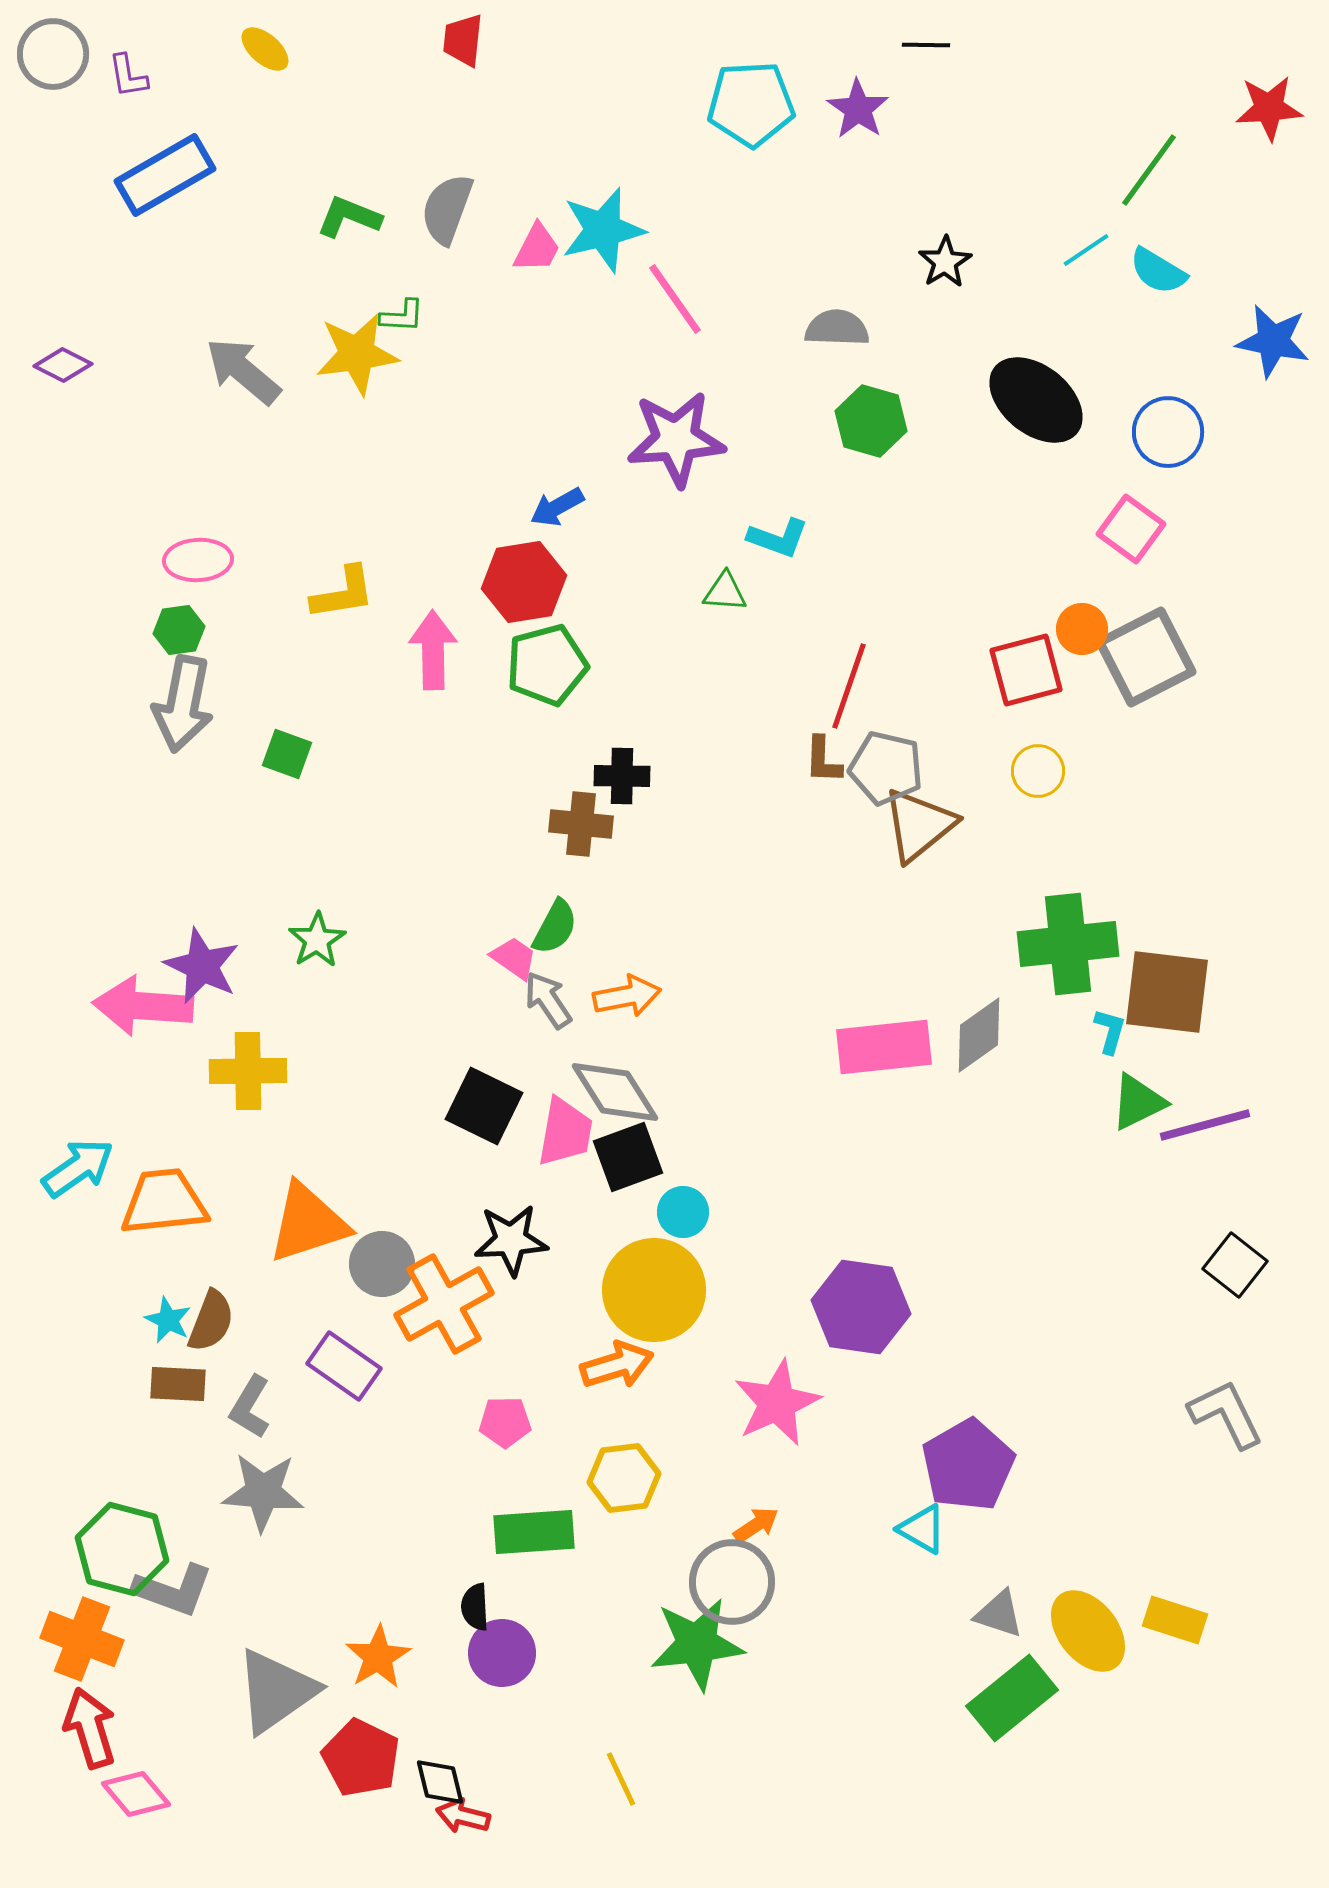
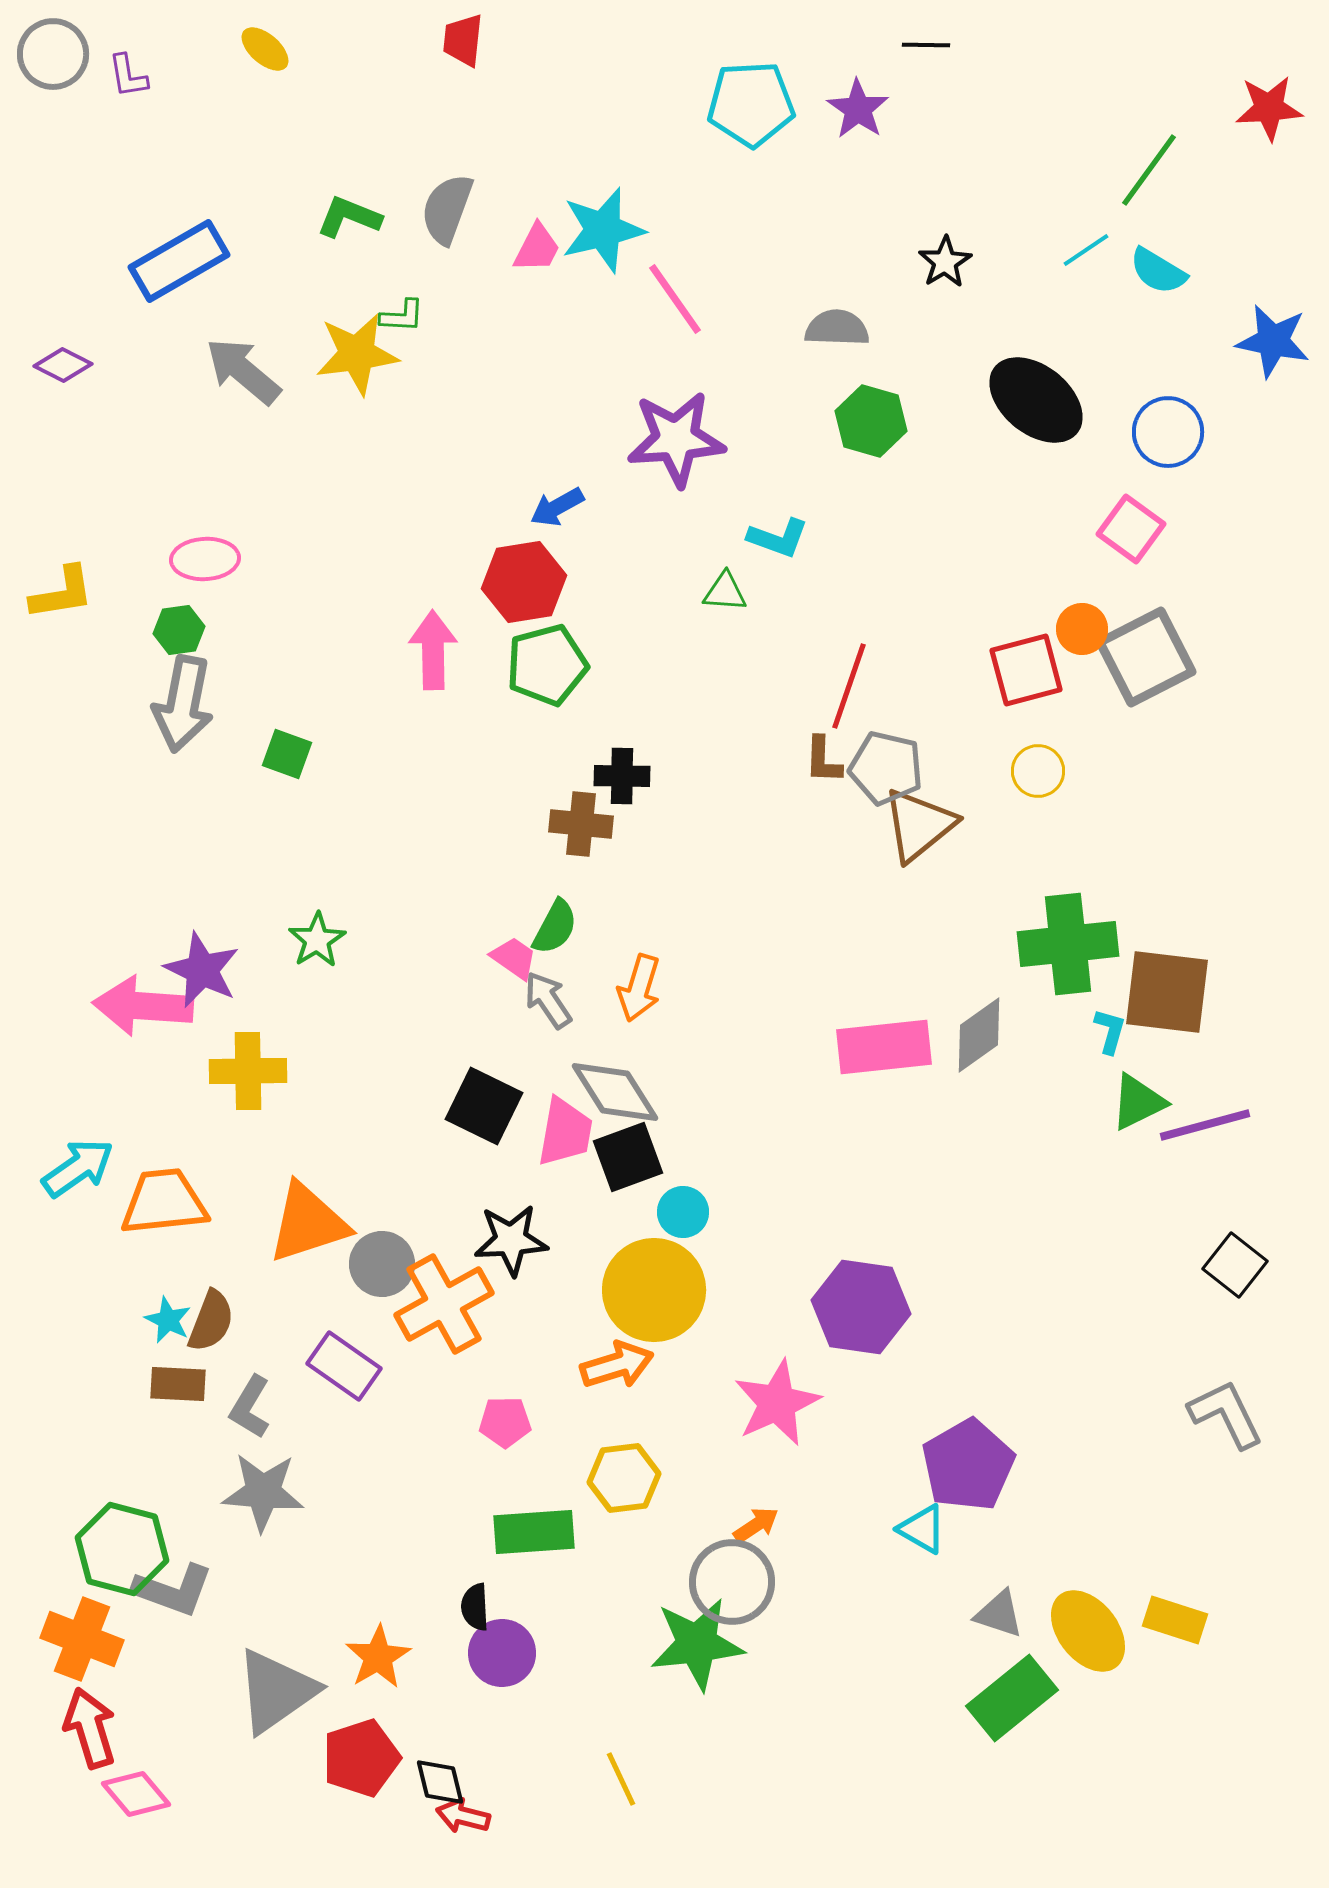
blue rectangle at (165, 175): moved 14 px right, 86 px down
pink ellipse at (198, 560): moved 7 px right, 1 px up
yellow L-shape at (343, 593): moved 281 px left
purple star at (202, 966): moved 4 px down
orange arrow at (627, 996): moved 12 px right, 8 px up; rotated 118 degrees clockwise
red pentagon at (361, 1758): rotated 28 degrees clockwise
